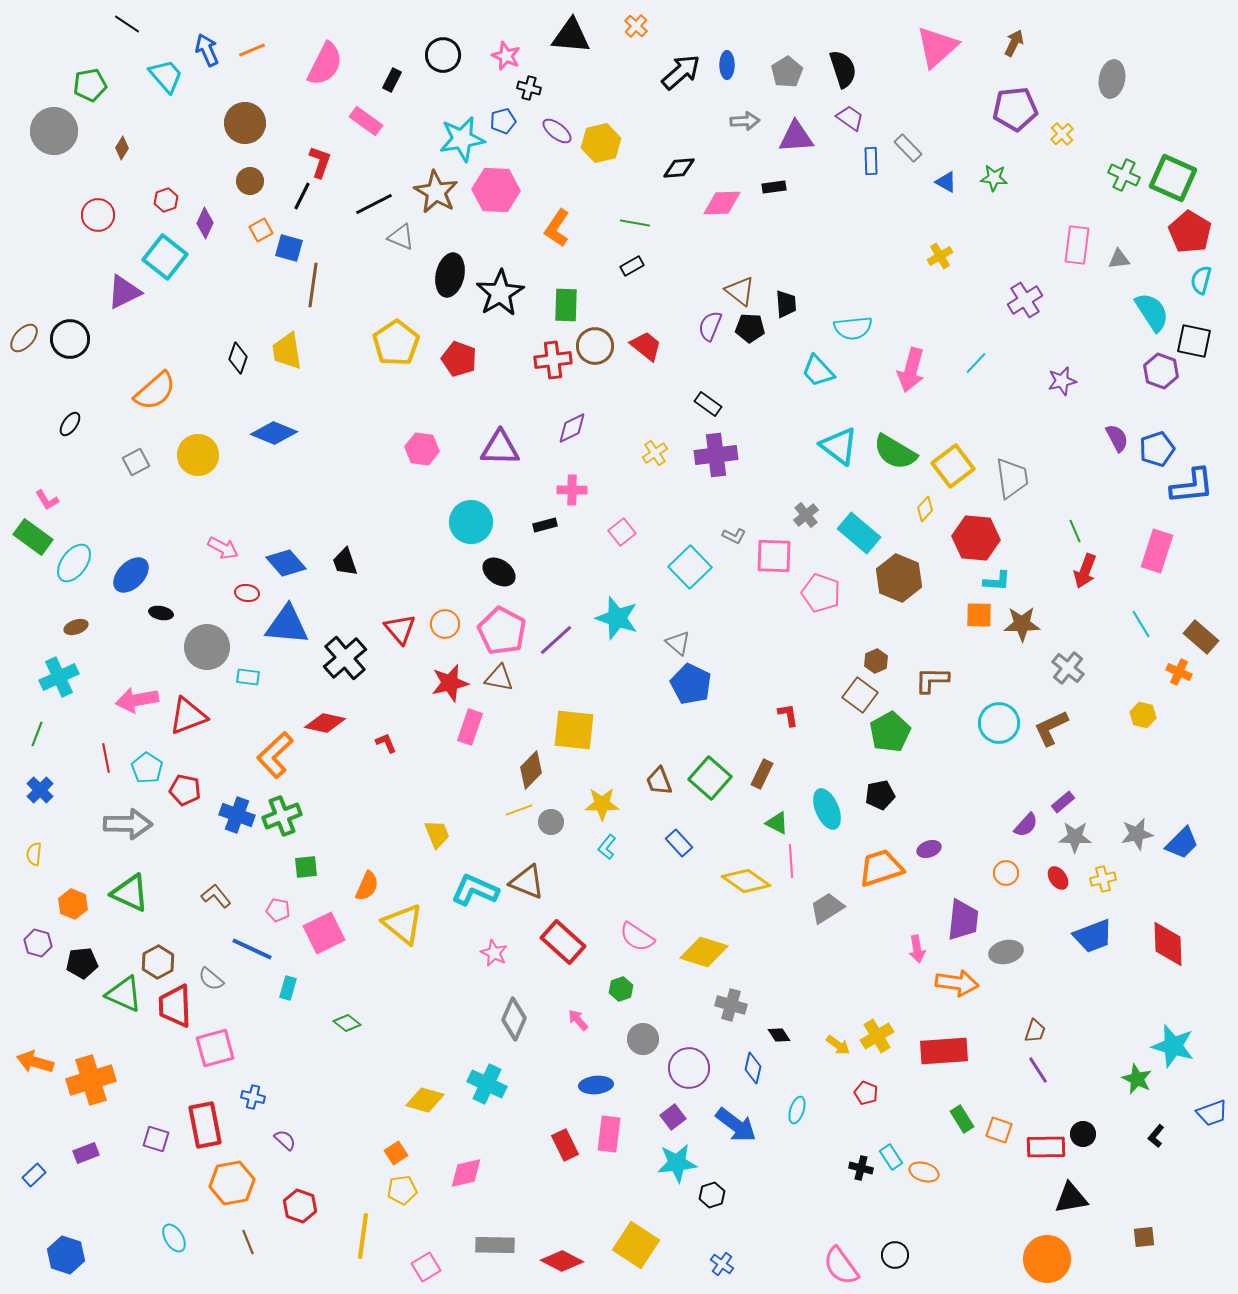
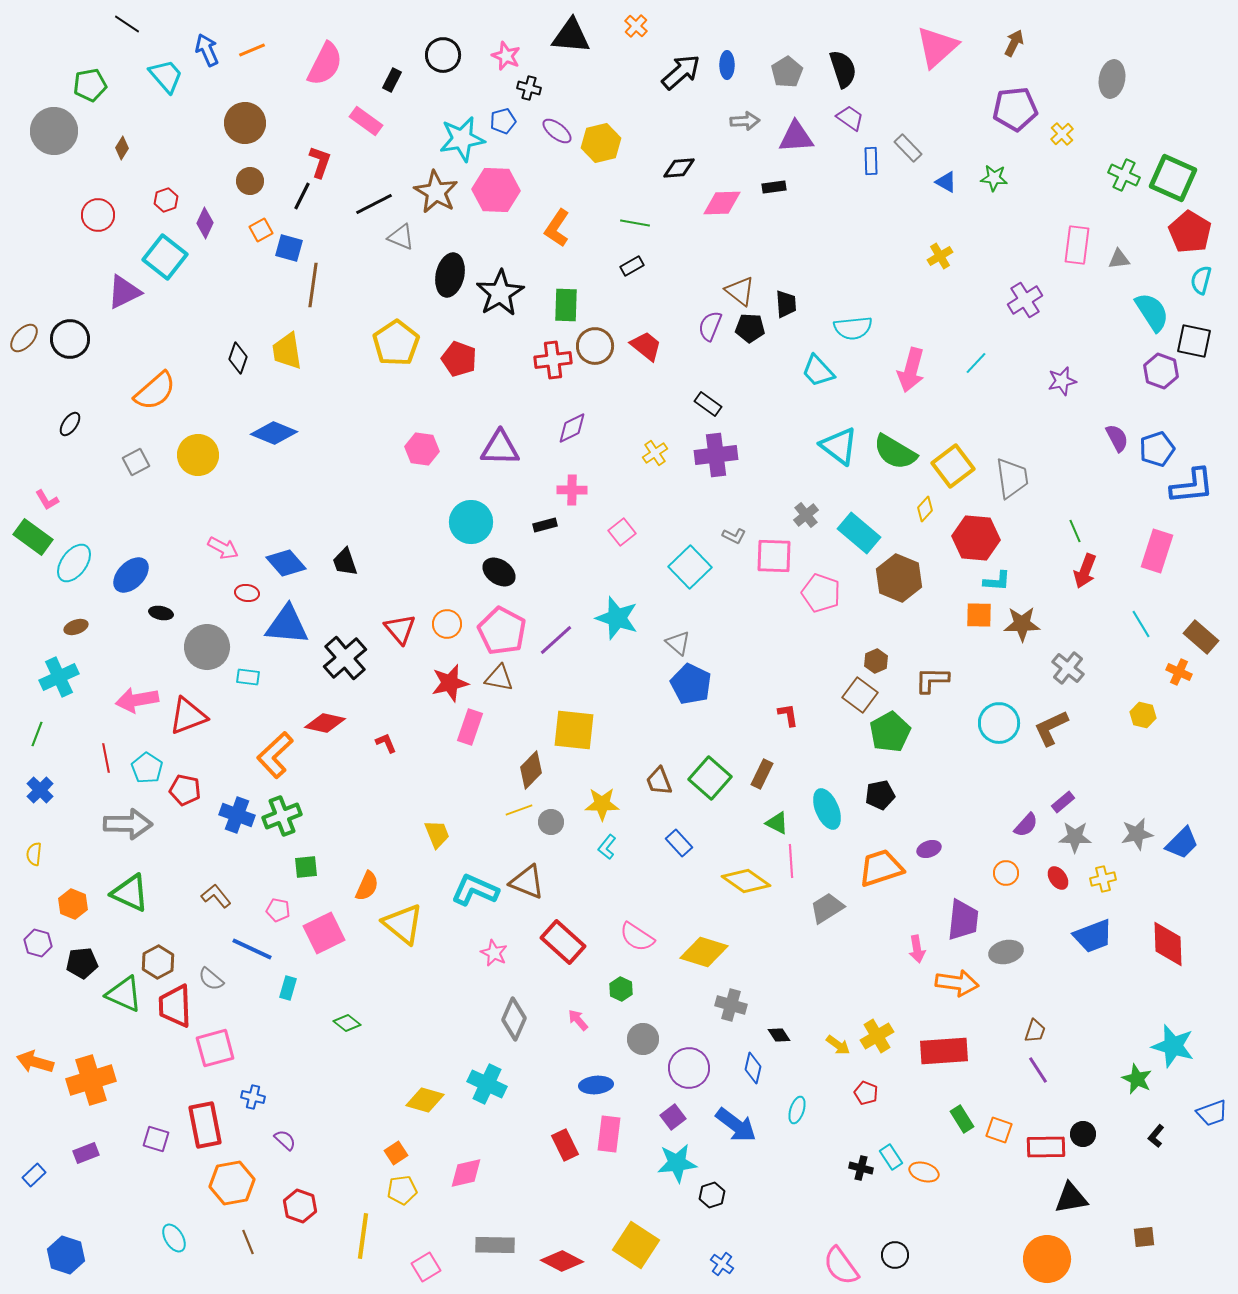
orange circle at (445, 624): moved 2 px right
green hexagon at (621, 989): rotated 15 degrees counterclockwise
